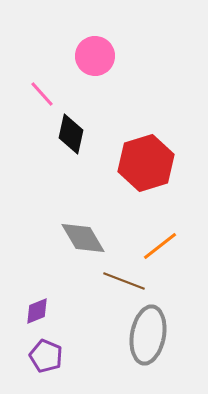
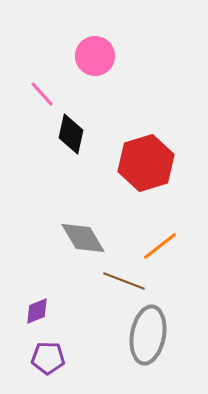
purple pentagon: moved 2 px right, 2 px down; rotated 20 degrees counterclockwise
